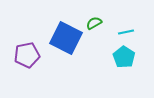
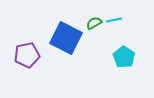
cyan line: moved 12 px left, 12 px up
